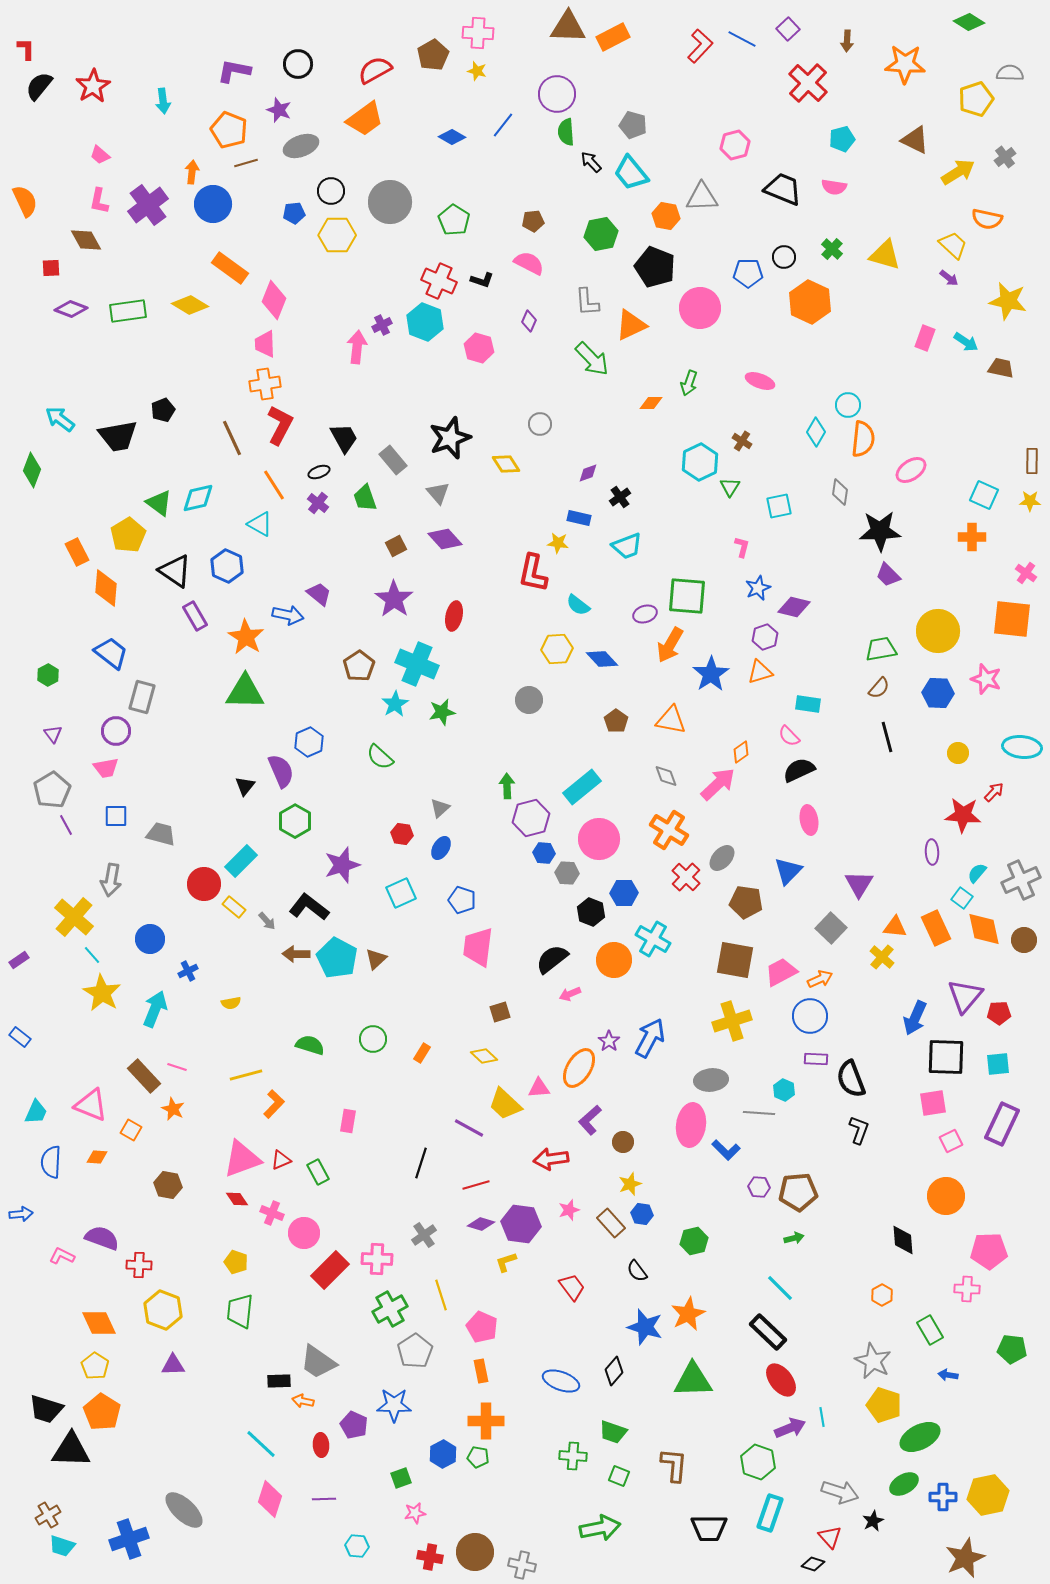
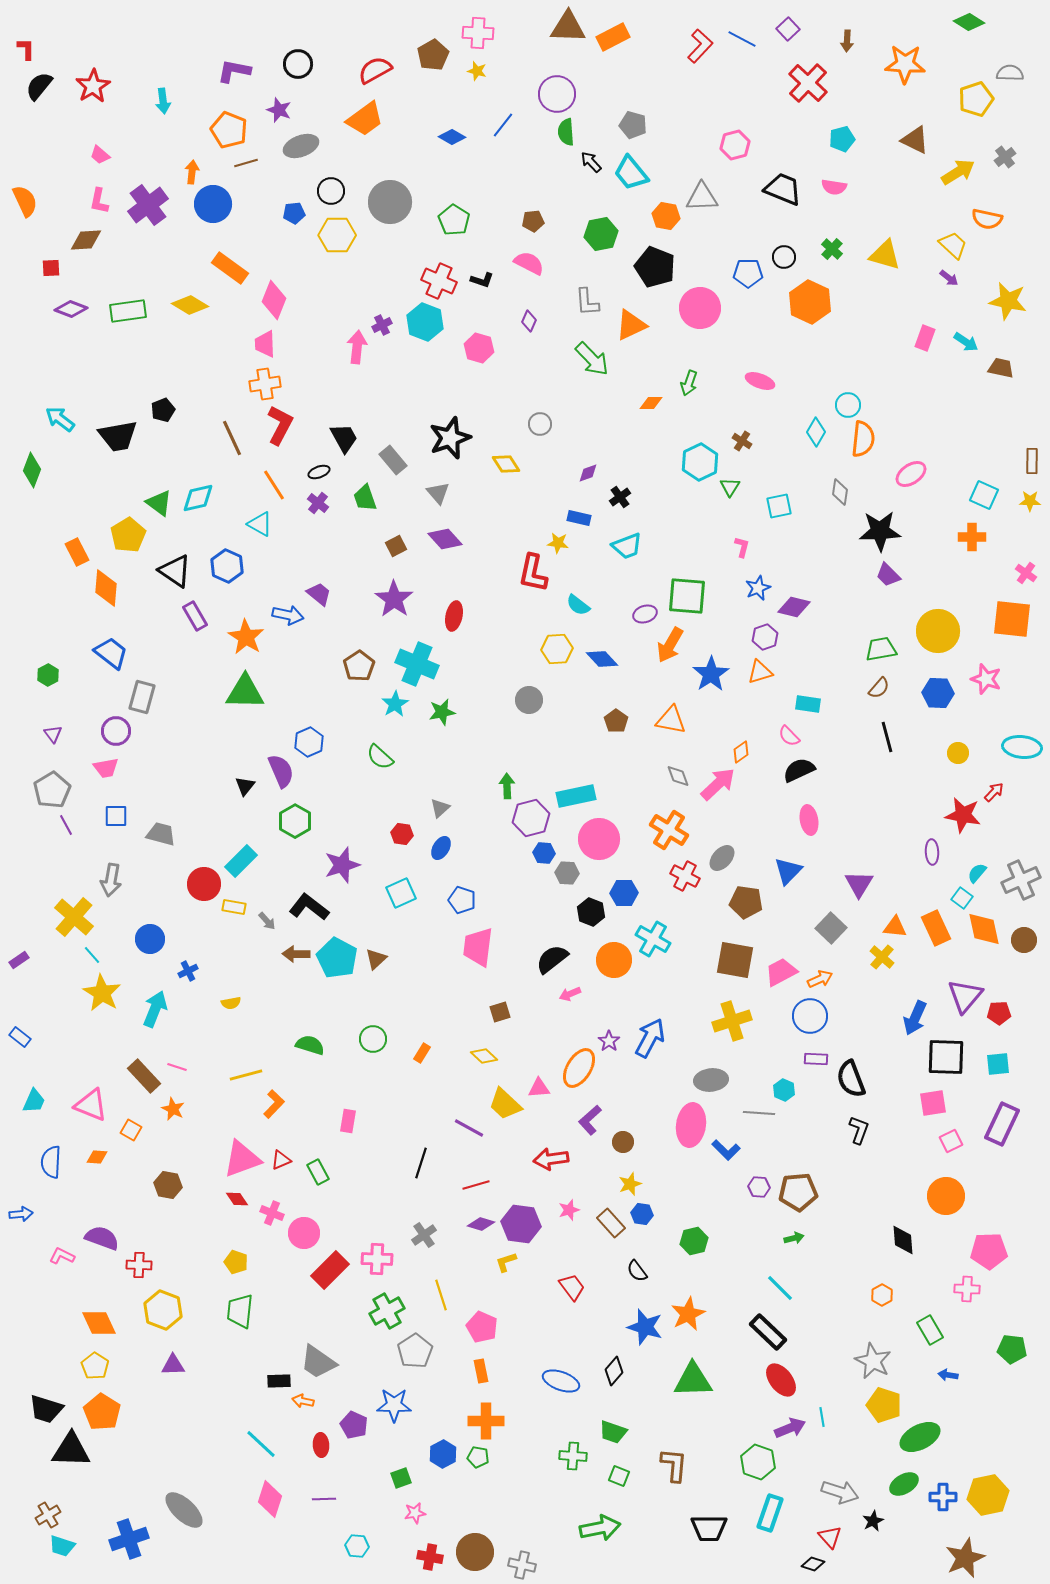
brown diamond at (86, 240): rotated 64 degrees counterclockwise
pink ellipse at (911, 470): moved 4 px down
gray diamond at (666, 776): moved 12 px right
cyan rectangle at (582, 787): moved 6 px left, 9 px down; rotated 27 degrees clockwise
red star at (963, 815): rotated 6 degrees clockwise
red cross at (686, 877): moved 1 px left, 1 px up; rotated 16 degrees counterclockwise
yellow rectangle at (234, 907): rotated 30 degrees counterclockwise
cyan trapezoid at (36, 1112): moved 2 px left, 11 px up
green cross at (390, 1309): moved 3 px left, 2 px down
